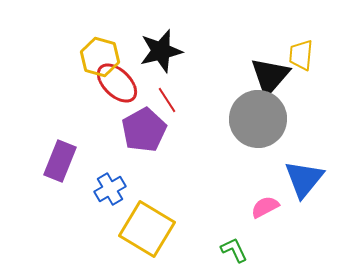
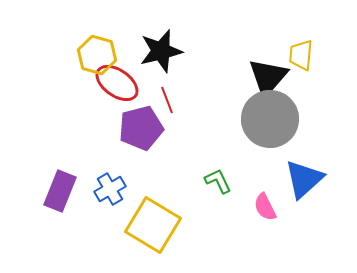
yellow hexagon: moved 3 px left, 2 px up
black triangle: moved 2 px left, 1 px down
red ellipse: rotated 9 degrees counterclockwise
red line: rotated 12 degrees clockwise
gray circle: moved 12 px right
purple pentagon: moved 3 px left, 2 px up; rotated 15 degrees clockwise
purple rectangle: moved 30 px down
blue triangle: rotated 9 degrees clockwise
pink semicircle: rotated 88 degrees counterclockwise
yellow square: moved 6 px right, 4 px up
green L-shape: moved 16 px left, 69 px up
